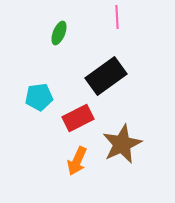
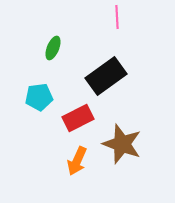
green ellipse: moved 6 px left, 15 px down
brown star: rotated 27 degrees counterclockwise
